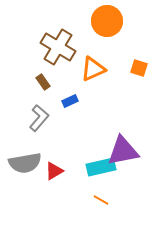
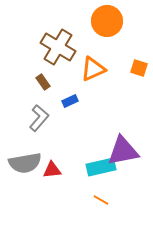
red triangle: moved 2 px left, 1 px up; rotated 24 degrees clockwise
